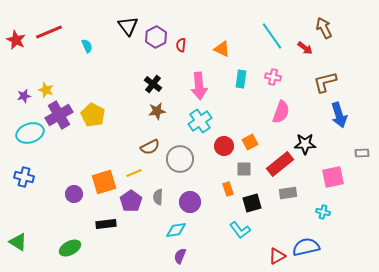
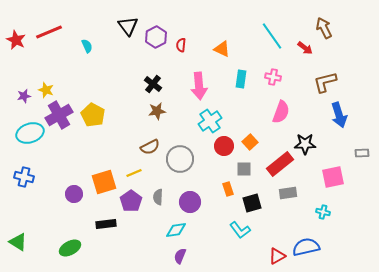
cyan cross at (200, 121): moved 10 px right
orange square at (250, 142): rotated 14 degrees counterclockwise
